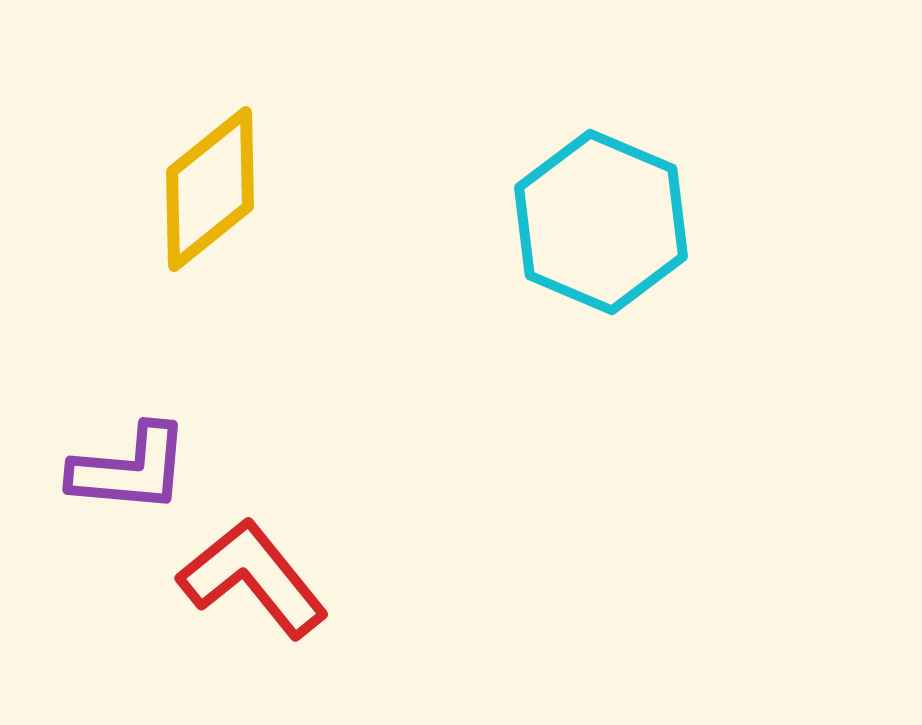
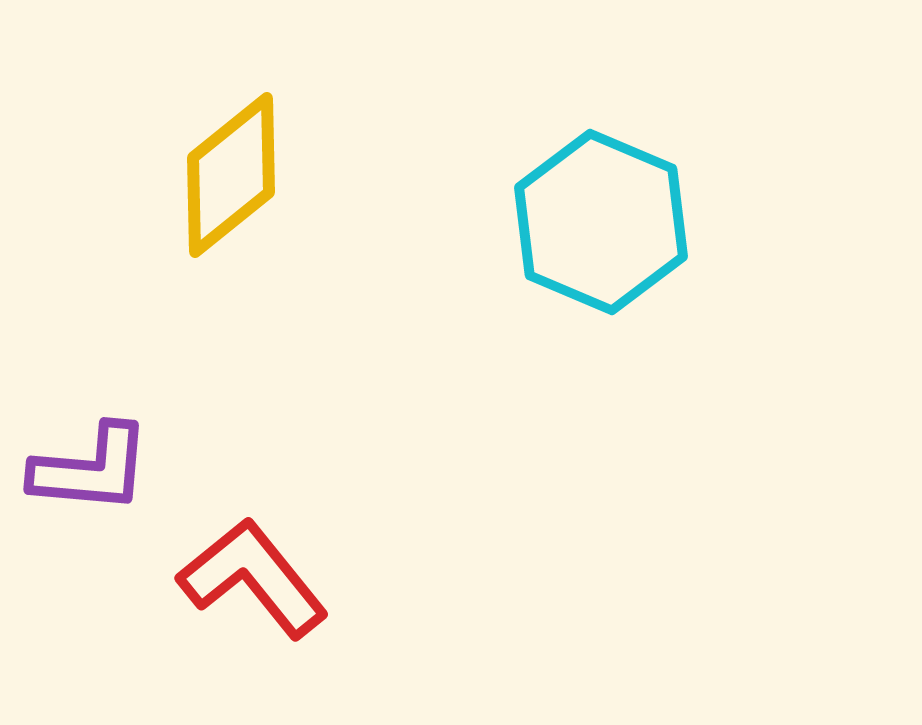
yellow diamond: moved 21 px right, 14 px up
purple L-shape: moved 39 px left
